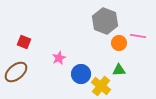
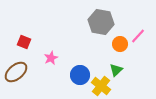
gray hexagon: moved 4 px left, 1 px down; rotated 10 degrees counterclockwise
pink line: rotated 56 degrees counterclockwise
orange circle: moved 1 px right, 1 px down
pink star: moved 8 px left
green triangle: moved 3 px left; rotated 40 degrees counterclockwise
blue circle: moved 1 px left, 1 px down
